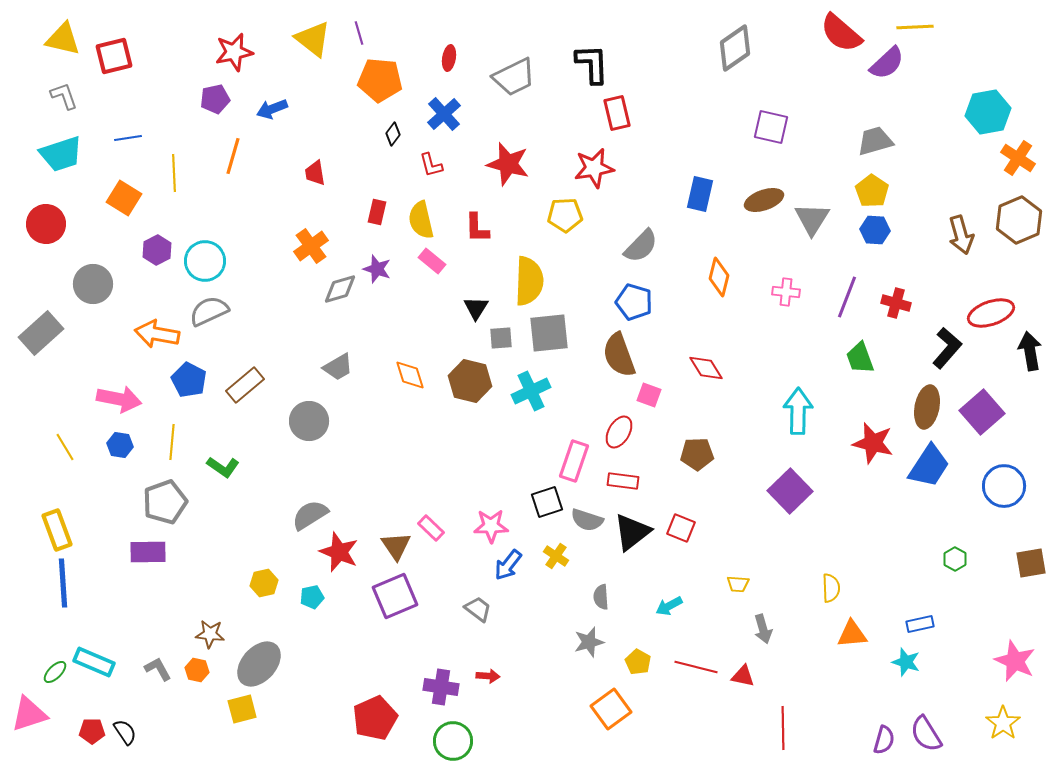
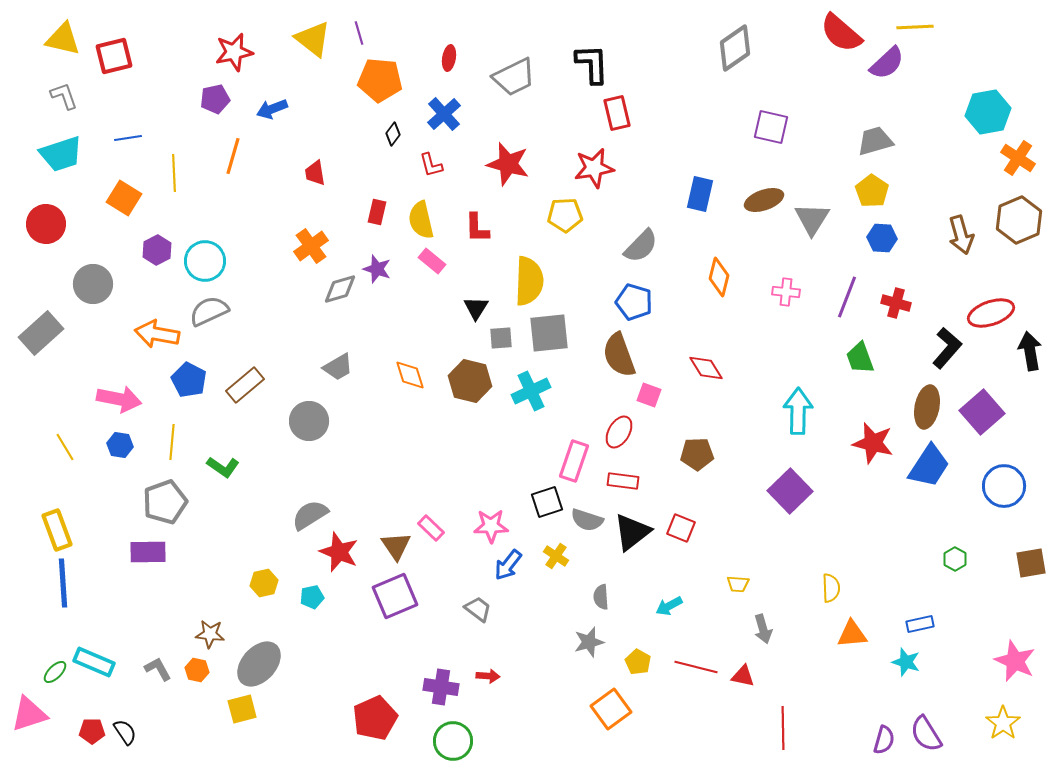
blue hexagon at (875, 230): moved 7 px right, 8 px down
